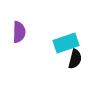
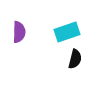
cyan rectangle: moved 1 px right, 11 px up
